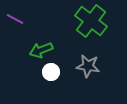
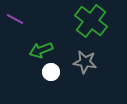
gray star: moved 3 px left, 4 px up
